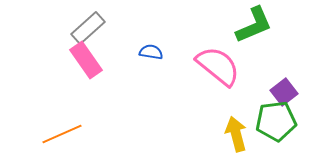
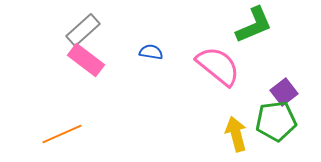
gray rectangle: moved 5 px left, 2 px down
pink rectangle: rotated 18 degrees counterclockwise
